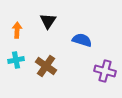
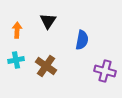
blue semicircle: rotated 84 degrees clockwise
